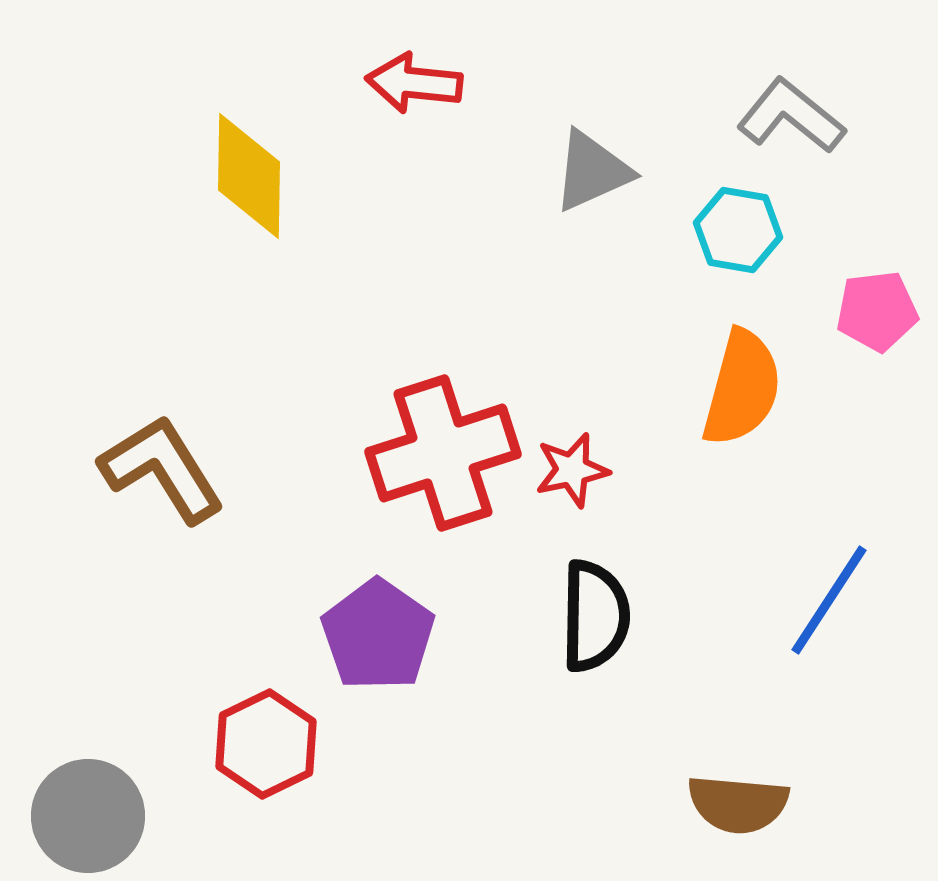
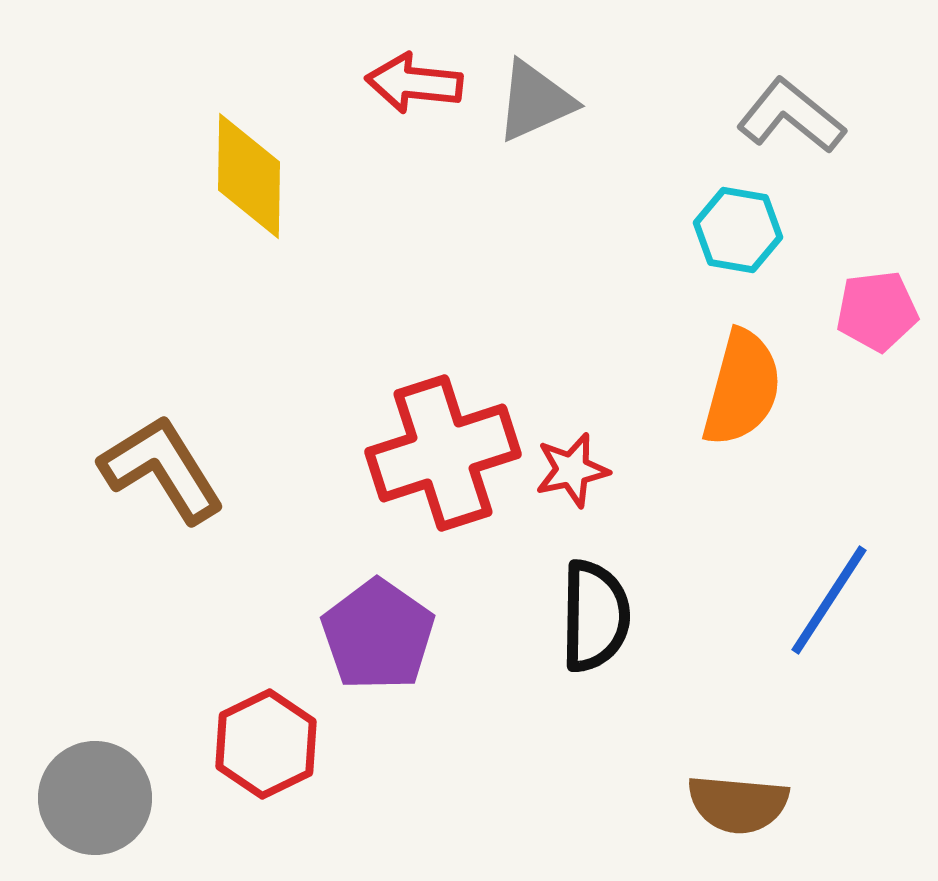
gray triangle: moved 57 px left, 70 px up
gray circle: moved 7 px right, 18 px up
